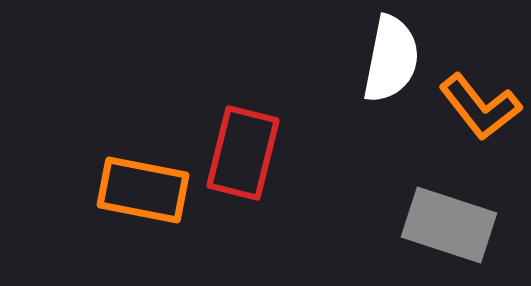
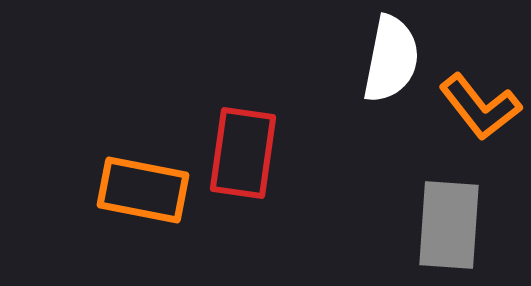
red rectangle: rotated 6 degrees counterclockwise
gray rectangle: rotated 76 degrees clockwise
